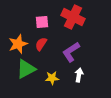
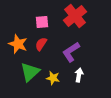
red cross: moved 2 px right, 1 px up; rotated 25 degrees clockwise
orange star: rotated 30 degrees counterclockwise
green triangle: moved 4 px right, 3 px down; rotated 15 degrees counterclockwise
yellow star: moved 1 px right; rotated 16 degrees clockwise
